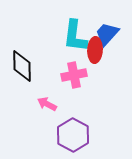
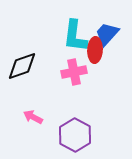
black diamond: rotated 72 degrees clockwise
pink cross: moved 3 px up
pink arrow: moved 14 px left, 13 px down
purple hexagon: moved 2 px right
